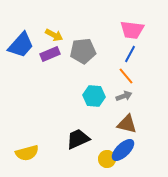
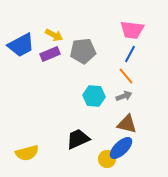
blue trapezoid: rotated 20 degrees clockwise
blue ellipse: moved 2 px left, 2 px up
